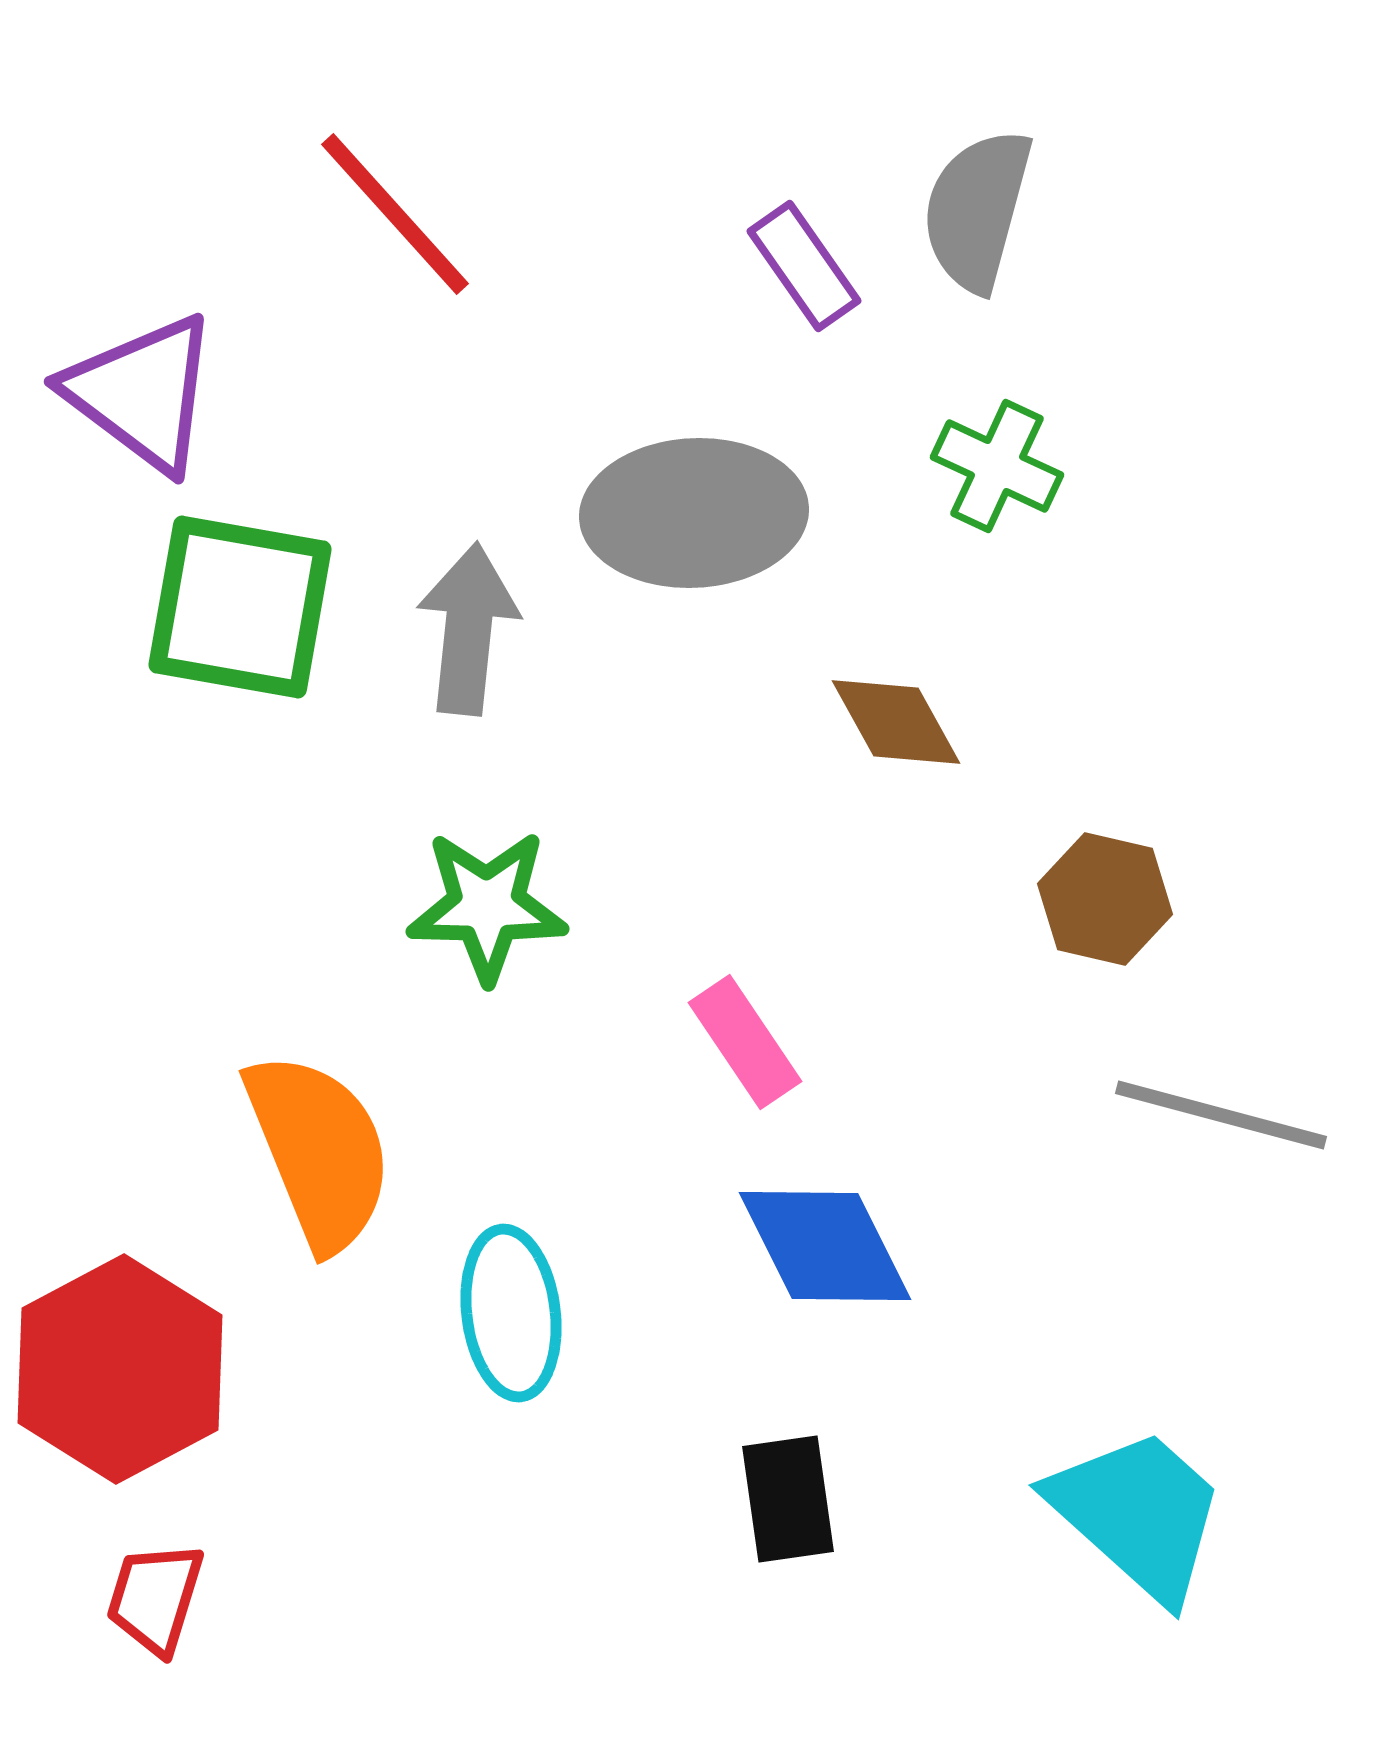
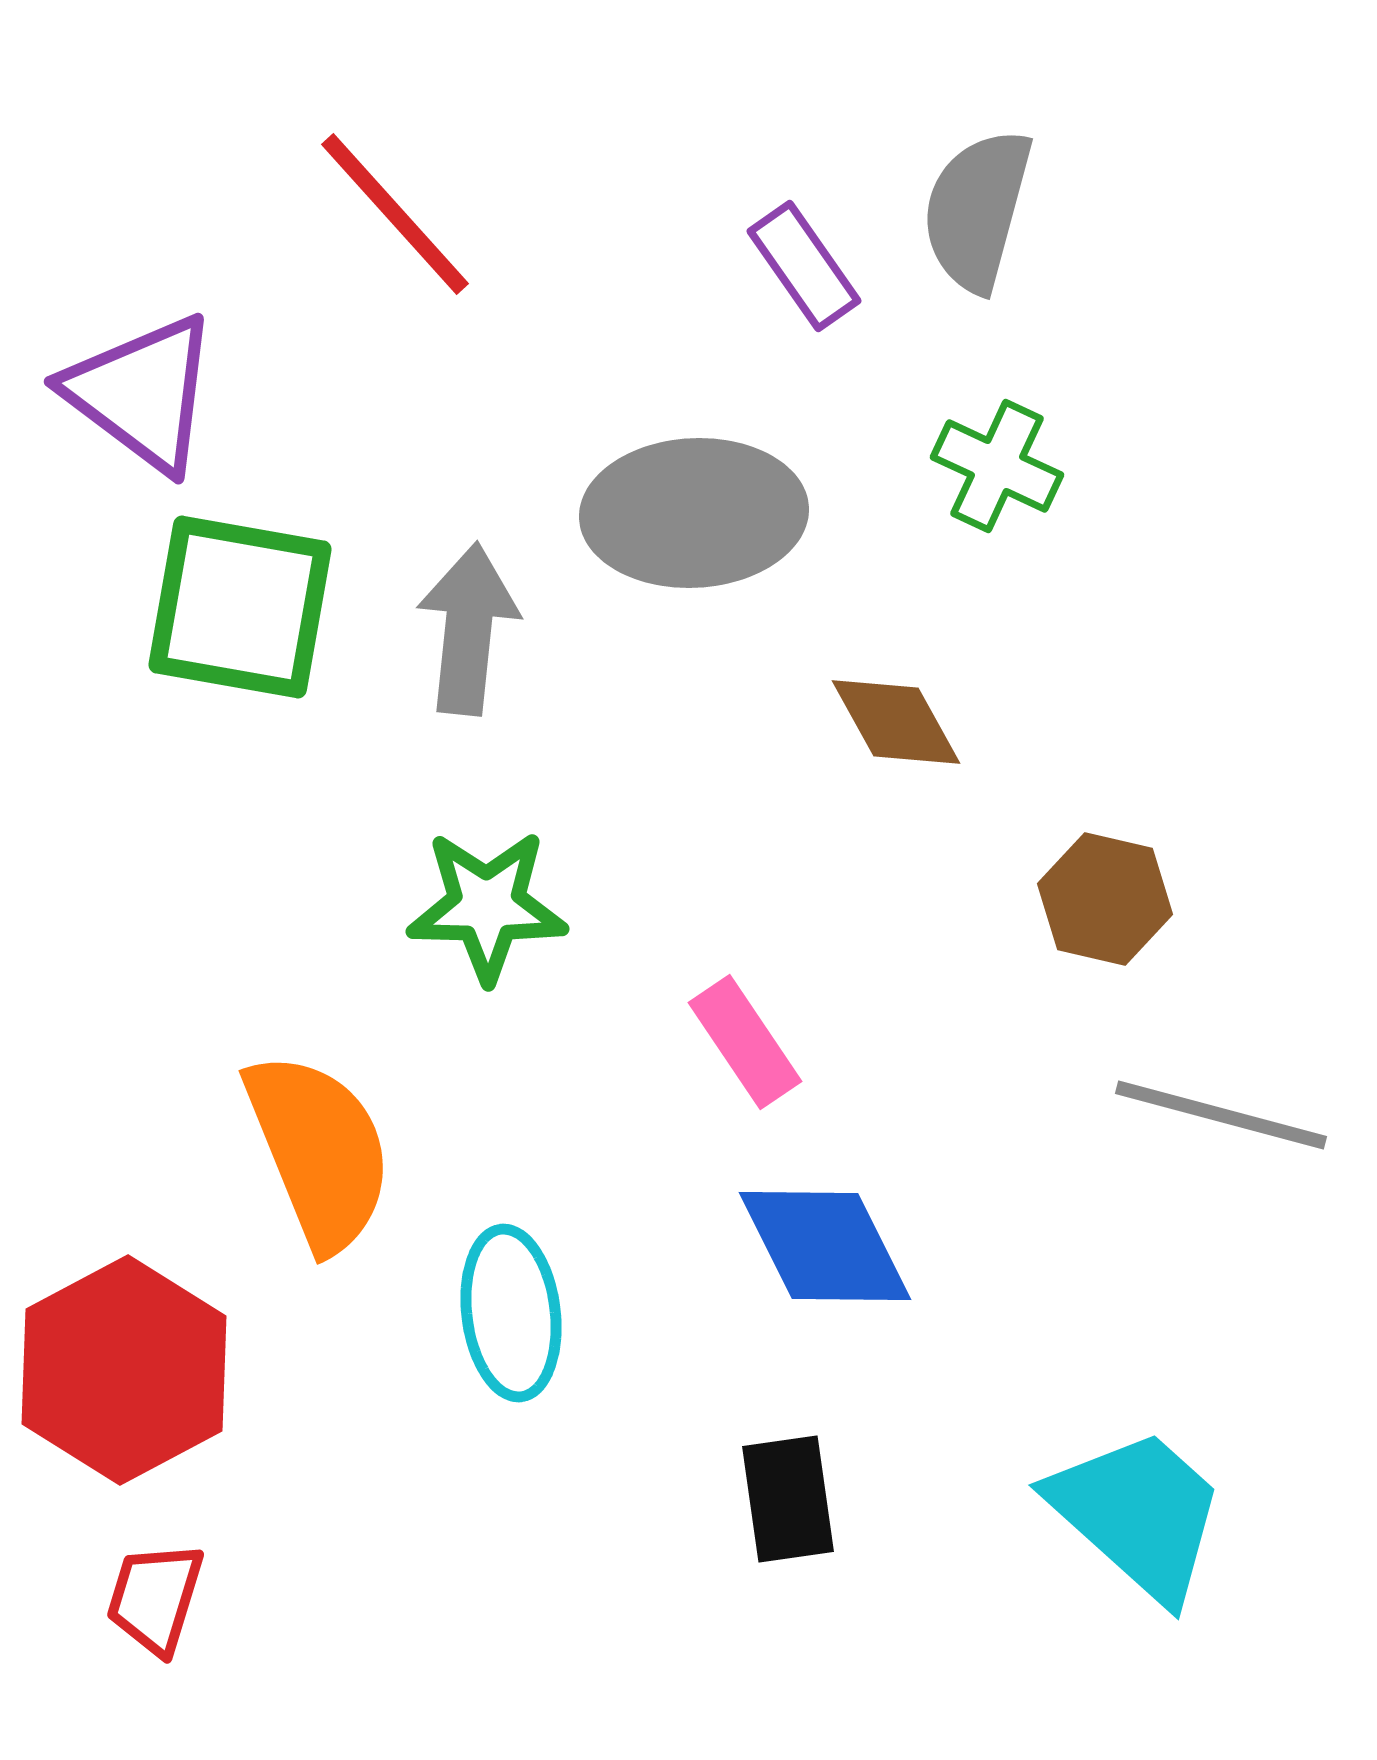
red hexagon: moved 4 px right, 1 px down
